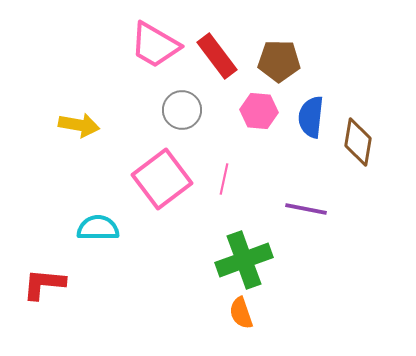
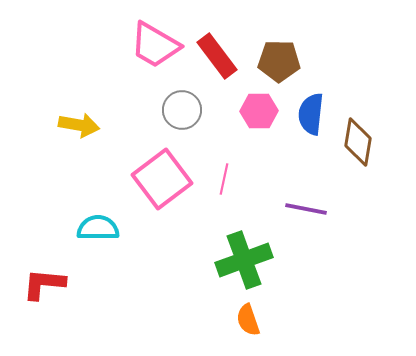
pink hexagon: rotated 6 degrees counterclockwise
blue semicircle: moved 3 px up
orange semicircle: moved 7 px right, 7 px down
